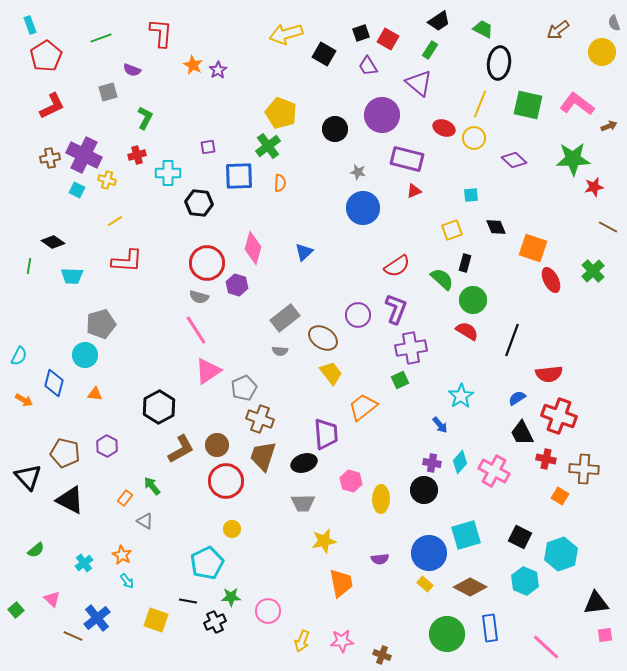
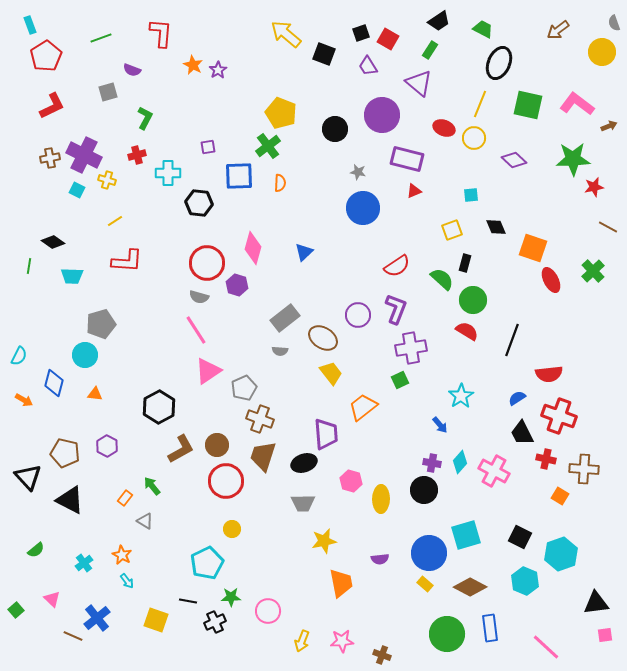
yellow arrow at (286, 34): rotated 56 degrees clockwise
black square at (324, 54): rotated 10 degrees counterclockwise
black ellipse at (499, 63): rotated 16 degrees clockwise
